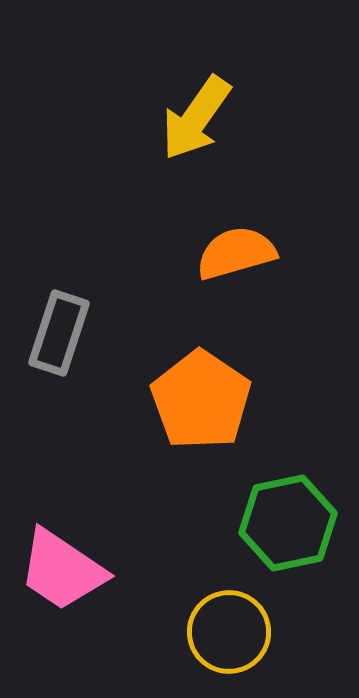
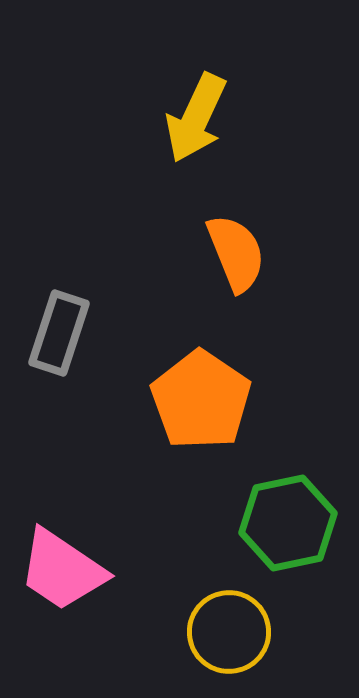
yellow arrow: rotated 10 degrees counterclockwise
orange semicircle: rotated 84 degrees clockwise
